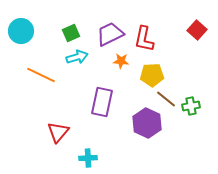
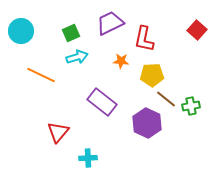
purple trapezoid: moved 11 px up
purple rectangle: rotated 64 degrees counterclockwise
